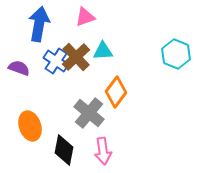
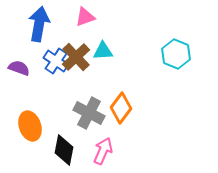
orange diamond: moved 5 px right, 16 px down
gray cross: rotated 12 degrees counterclockwise
pink arrow: rotated 148 degrees counterclockwise
